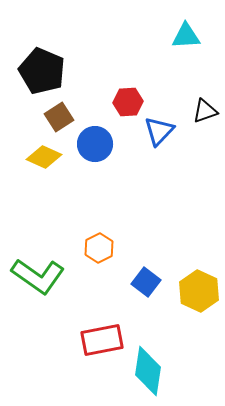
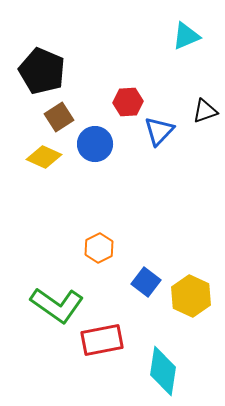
cyan triangle: rotated 20 degrees counterclockwise
green L-shape: moved 19 px right, 29 px down
yellow hexagon: moved 8 px left, 5 px down
cyan diamond: moved 15 px right
